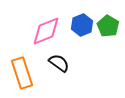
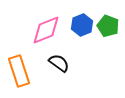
green pentagon: rotated 10 degrees counterclockwise
pink diamond: moved 1 px up
orange rectangle: moved 3 px left, 2 px up
